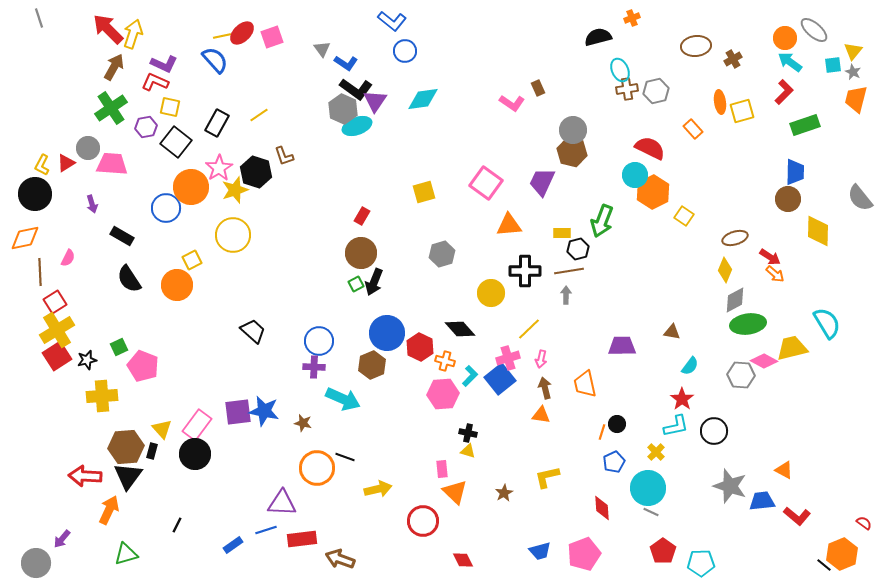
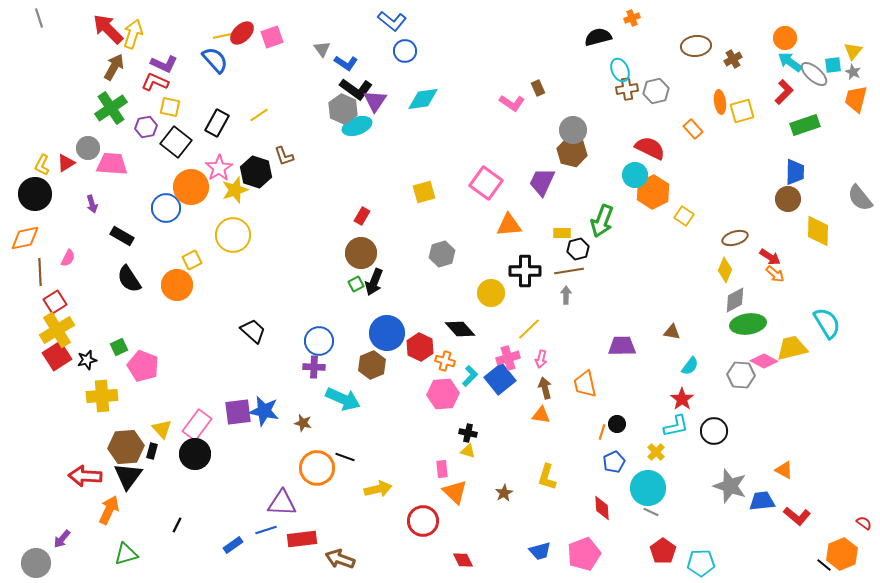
gray ellipse at (814, 30): moved 44 px down
yellow L-shape at (547, 477): rotated 60 degrees counterclockwise
